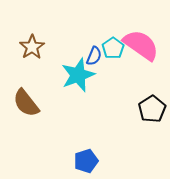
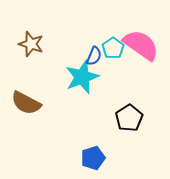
brown star: moved 1 px left, 3 px up; rotated 20 degrees counterclockwise
cyan star: moved 4 px right, 2 px down
brown semicircle: rotated 24 degrees counterclockwise
black pentagon: moved 23 px left, 9 px down
blue pentagon: moved 7 px right, 3 px up
